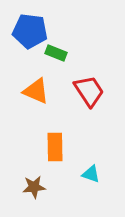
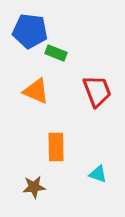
red trapezoid: moved 8 px right; rotated 12 degrees clockwise
orange rectangle: moved 1 px right
cyan triangle: moved 7 px right
